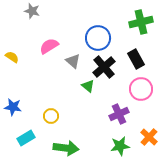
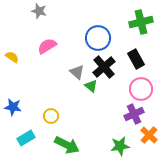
gray star: moved 7 px right
pink semicircle: moved 2 px left
gray triangle: moved 4 px right, 11 px down
green triangle: moved 3 px right
purple cross: moved 15 px right
orange cross: moved 2 px up
green arrow: moved 1 px right, 3 px up; rotated 20 degrees clockwise
